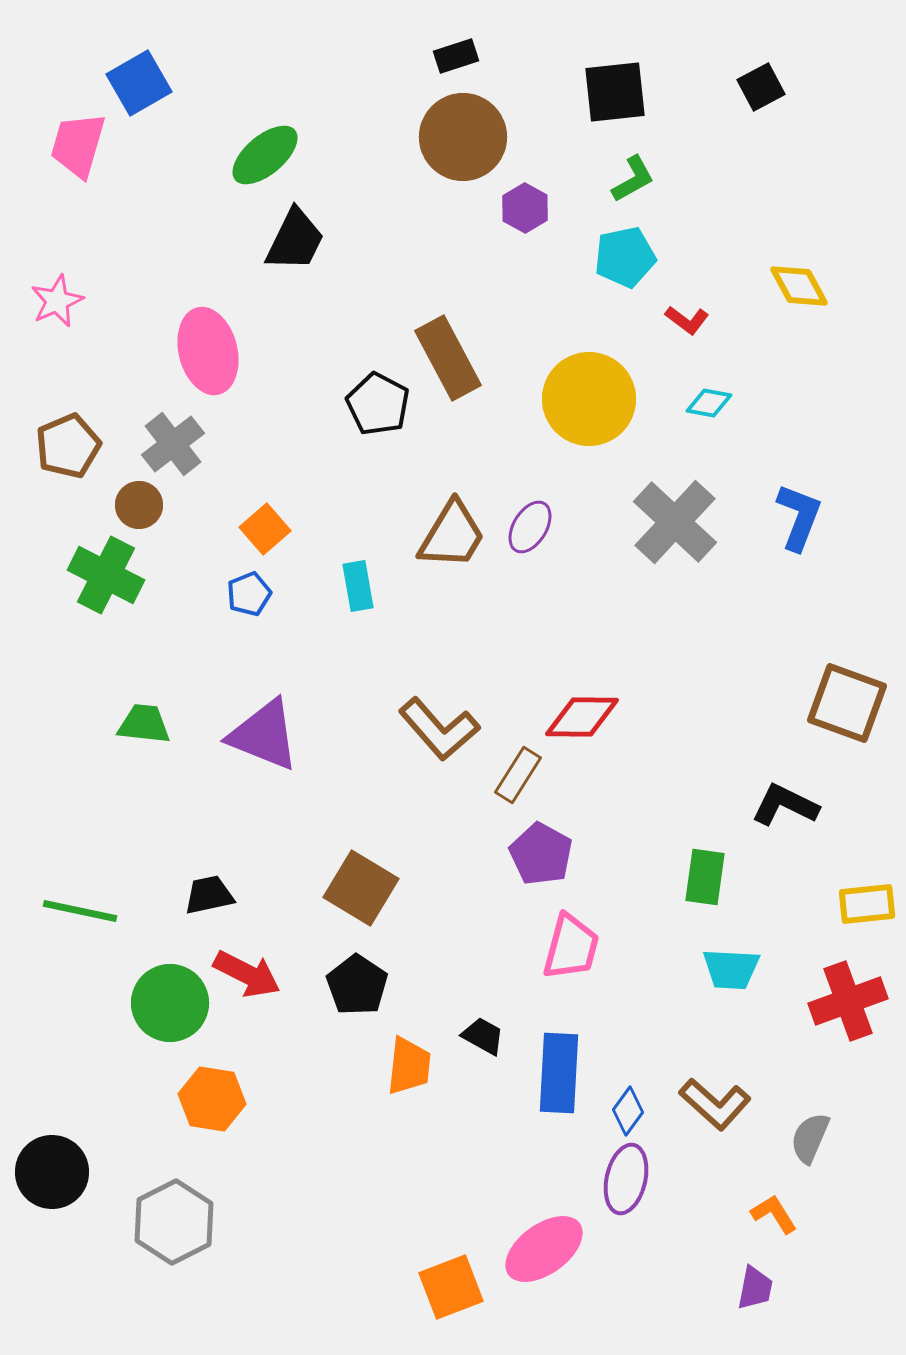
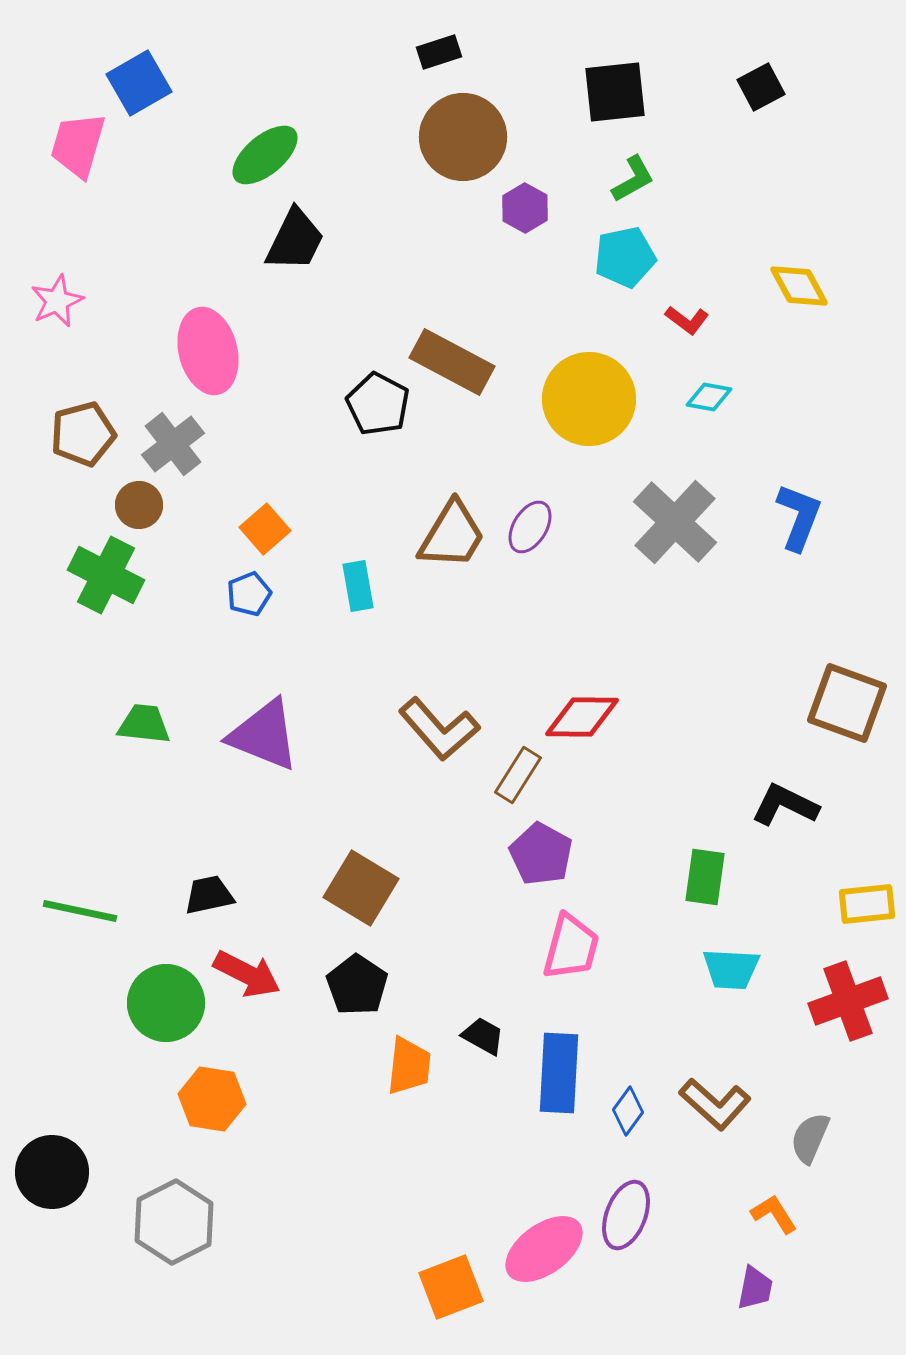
black rectangle at (456, 56): moved 17 px left, 4 px up
brown rectangle at (448, 358): moved 4 px right, 4 px down; rotated 34 degrees counterclockwise
cyan diamond at (709, 403): moved 6 px up
brown pentagon at (68, 446): moved 15 px right, 12 px up; rotated 8 degrees clockwise
green circle at (170, 1003): moved 4 px left
purple ellipse at (626, 1179): moved 36 px down; rotated 8 degrees clockwise
